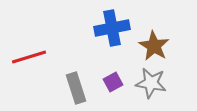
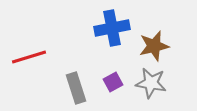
brown star: rotated 28 degrees clockwise
